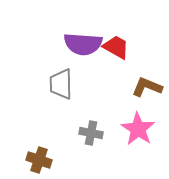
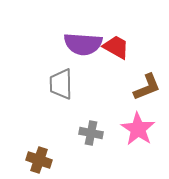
brown L-shape: rotated 136 degrees clockwise
